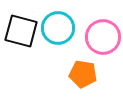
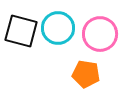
pink circle: moved 3 px left, 3 px up
orange pentagon: moved 3 px right
